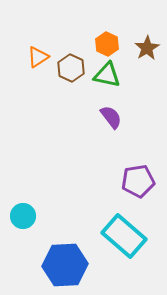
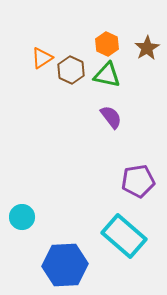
orange triangle: moved 4 px right, 1 px down
brown hexagon: moved 2 px down
cyan circle: moved 1 px left, 1 px down
